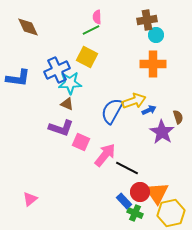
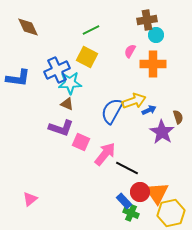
pink semicircle: moved 33 px right, 34 px down; rotated 32 degrees clockwise
pink arrow: moved 1 px up
green cross: moved 4 px left
